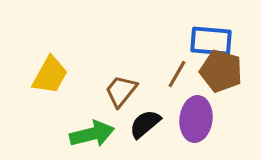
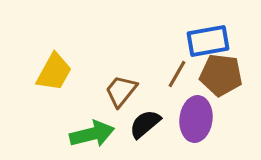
blue rectangle: moved 3 px left; rotated 15 degrees counterclockwise
brown pentagon: moved 4 px down; rotated 9 degrees counterclockwise
yellow trapezoid: moved 4 px right, 3 px up
